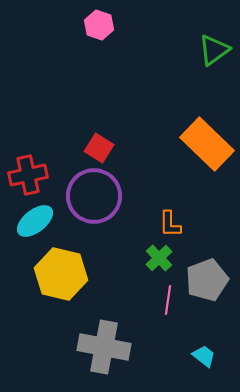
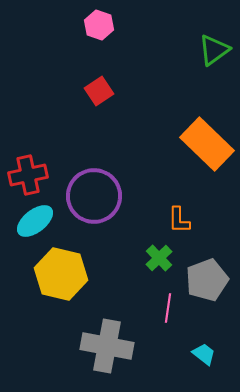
red square: moved 57 px up; rotated 24 degrees clockwise
orange L-shape: moved 9 px right, 4 px up
pink line: moved 8 px down
gray cross: moved 3 px right, 1 px up
cyan trapezoid: moved 2 px up
